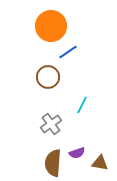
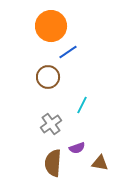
purple semicircle: moved 5 px up
